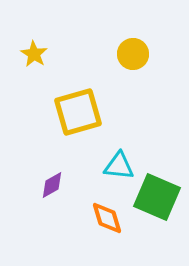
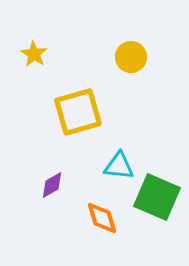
yellow circle: moved 2 px left, 3 px down
orange diamond: moved 5 px left
